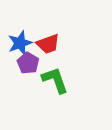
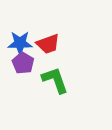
blue star: rotated 20 degrees clockwise
purple pentagon: moved 5 px left
